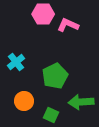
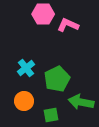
cyan cross: moved 10 px right, 6 px down
green pentagon: moved 2 px right, 3 px down
green arrow: rotated 15 degrees clockwise
green square: rotated 35 degrees counterclockwise
